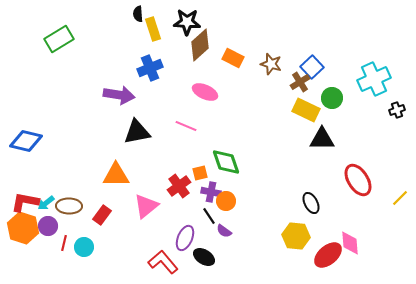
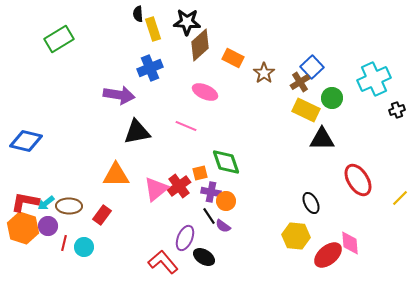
brown star at (271, 64): moved 7 px left, 9 px down; rotated 20 degrees clockwise
pink triangle at (146, 206): moved 10 px right, 17 px up
purple semicircle at (224, 231): moved 1 px left, 5 px up
